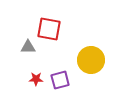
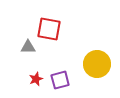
yellow circle: moved 6 px right, 4 px down
red star: rotated 24 degrees counterclockwise
